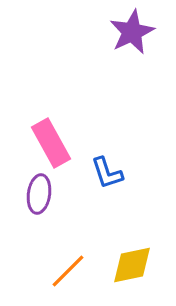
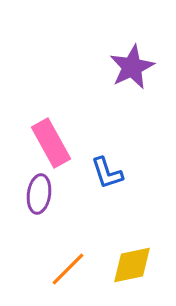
purple star: moved 35 px down
orange line: moved 2 px up
